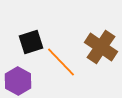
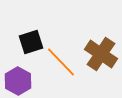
brown cross: moved 7 px down
